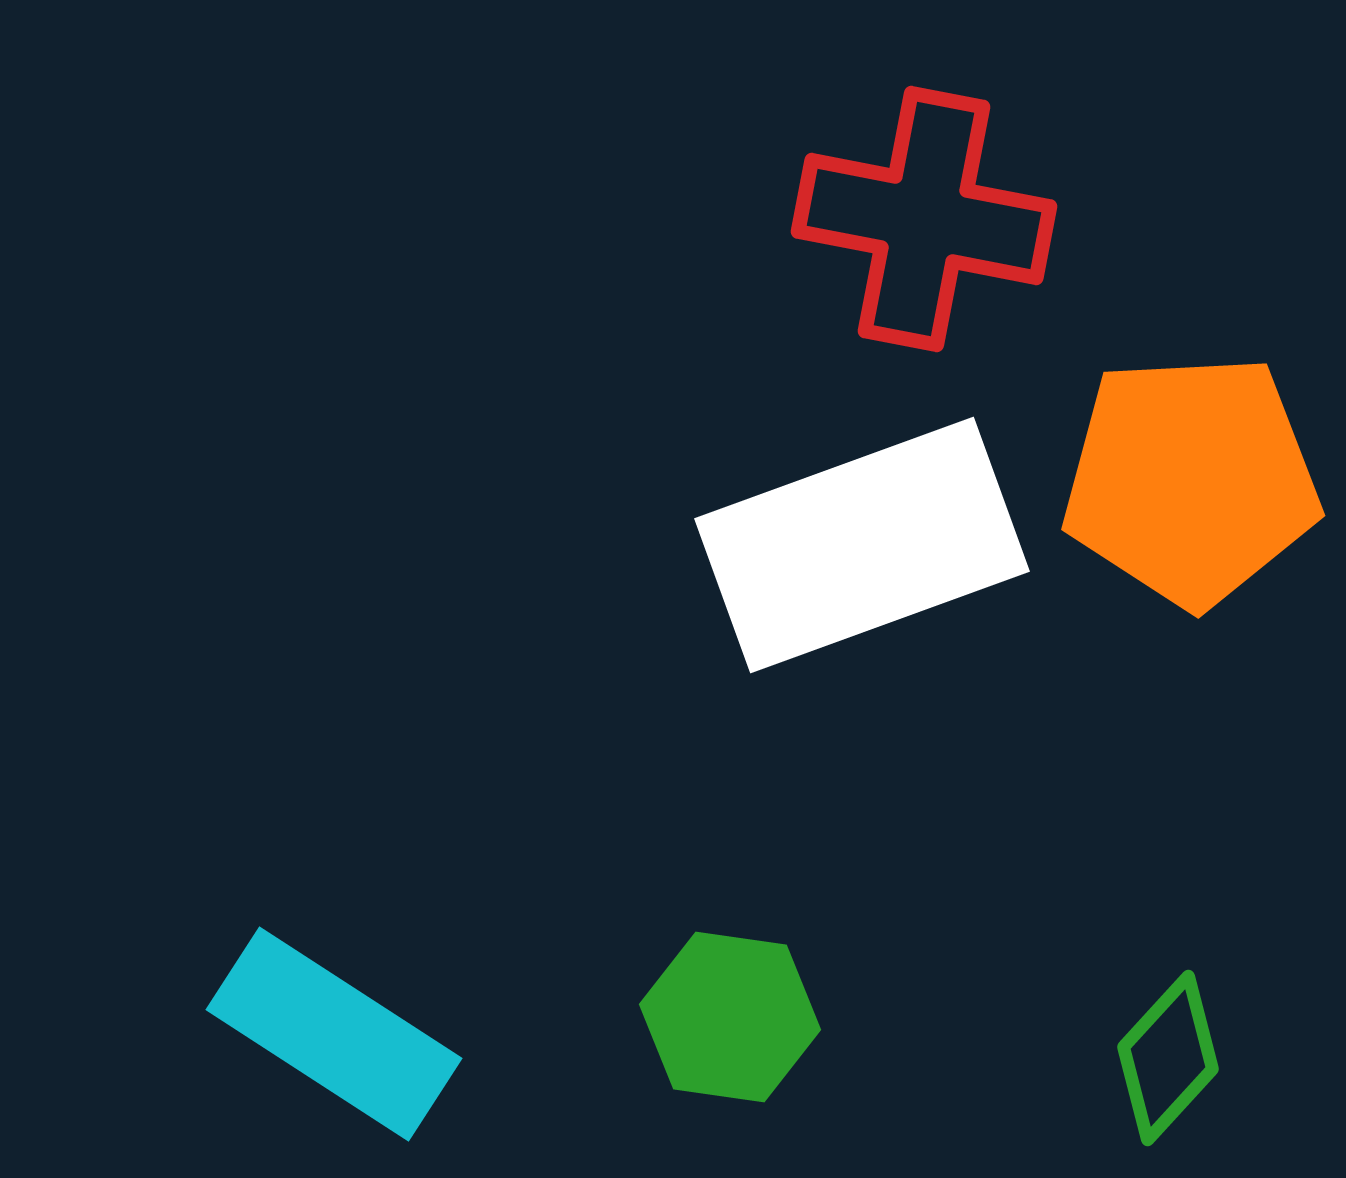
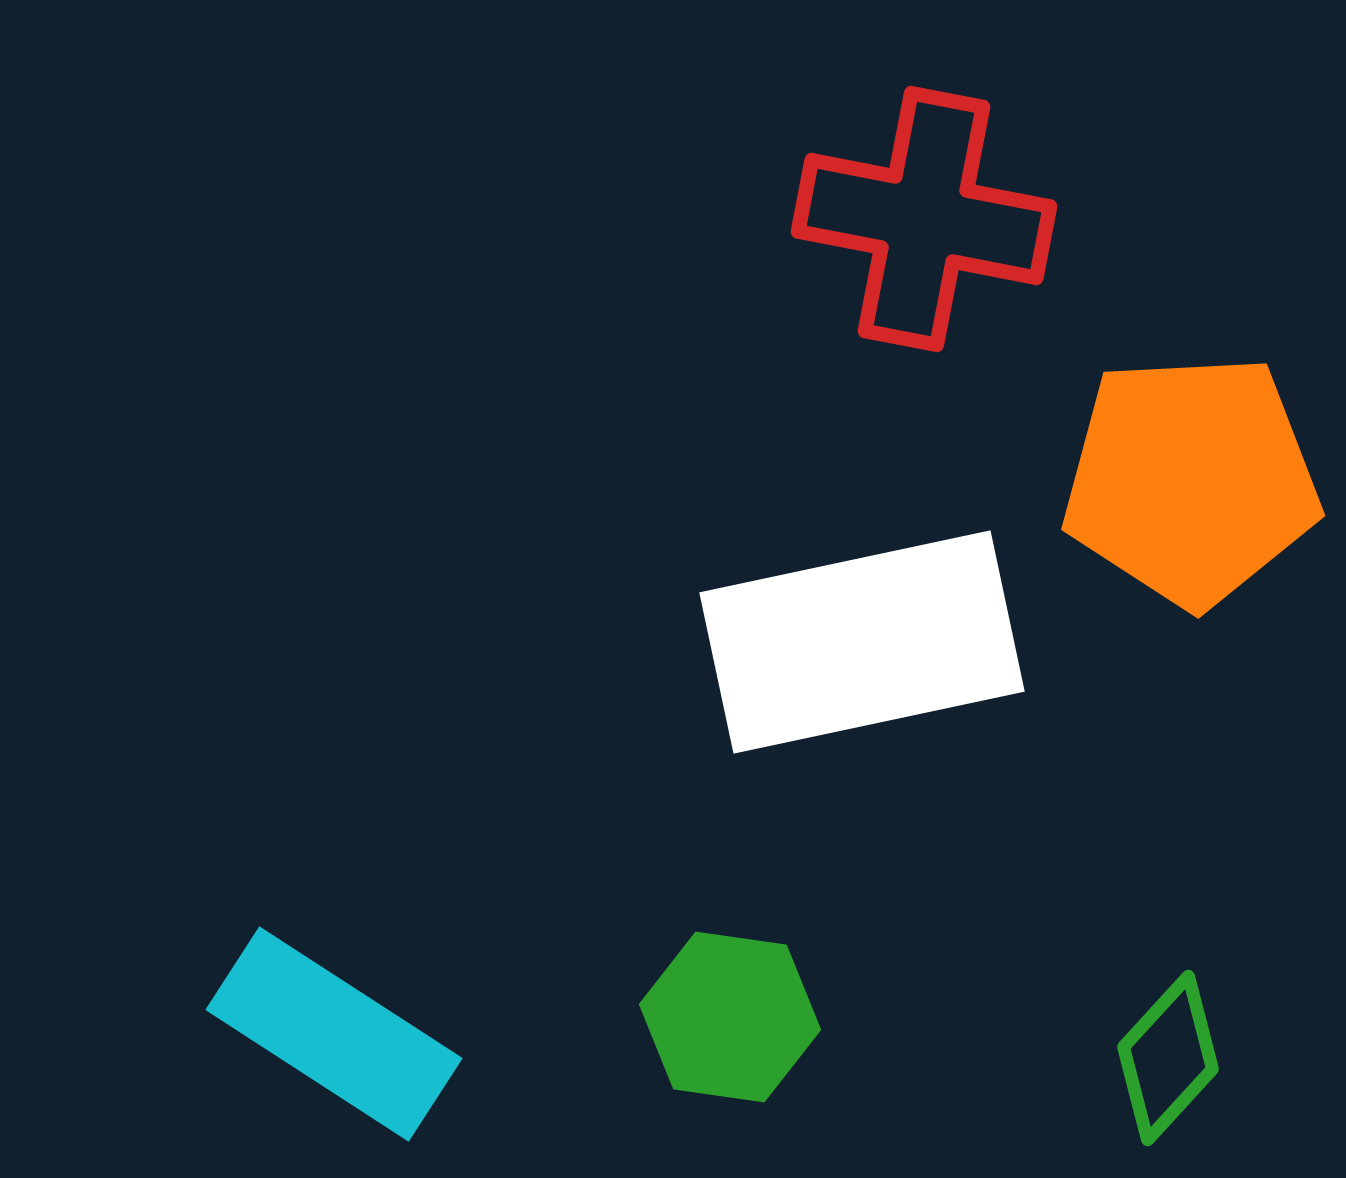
white rectangle: moved 97 px down; rotated 8 degrees clockwise
